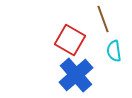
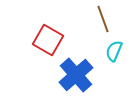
red square: moved 22 px left
cyan semicircle: rotated 30 degrees clockwise
